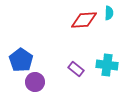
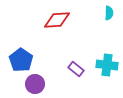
red diamond: moved 27 px left
purple circle: moved 2 px down
